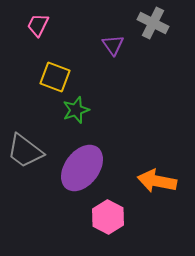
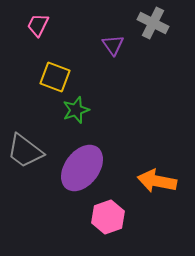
pink hexagon: rotated 12 degrees clockwise
